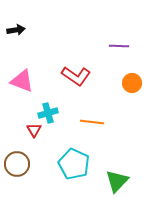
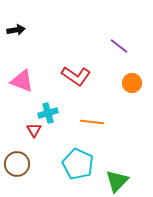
purple line: rotated 36 degrees clockwise
cyan pentagon: moved 4 px right
